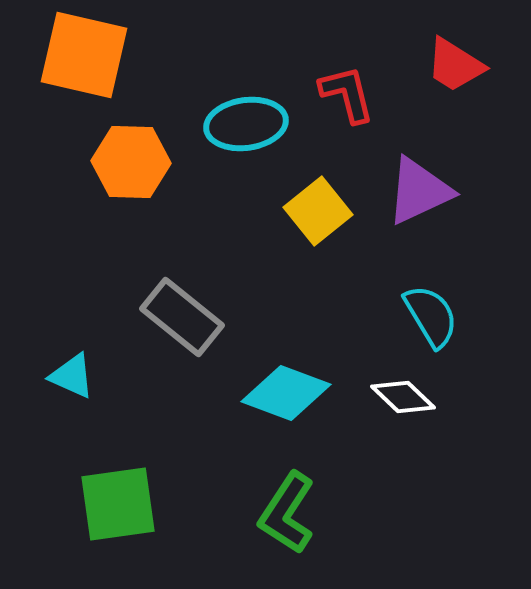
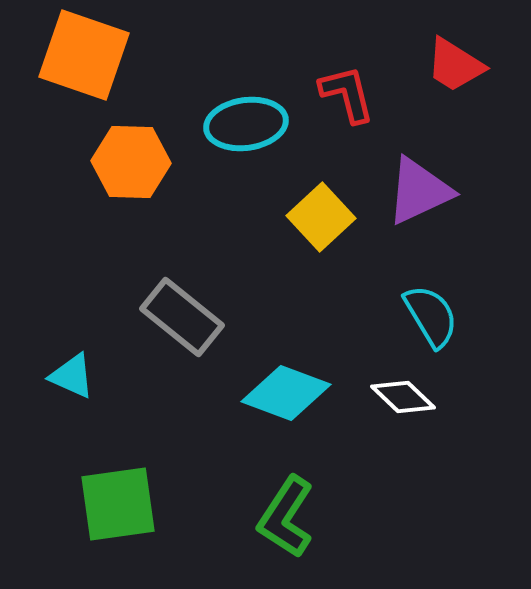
orange square: rotated 6 degrees clockwise
yellow square: moved 3 px right, 6 px down; rotated 4 degrees counterclockwise
green L-shape: moved 1 px left, 4 px down
